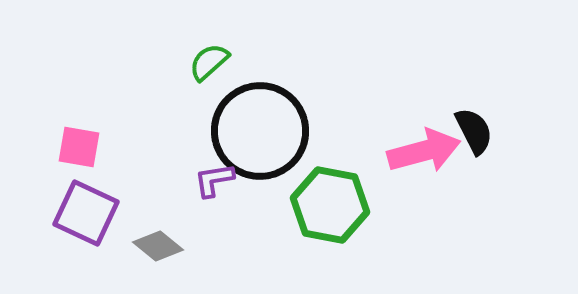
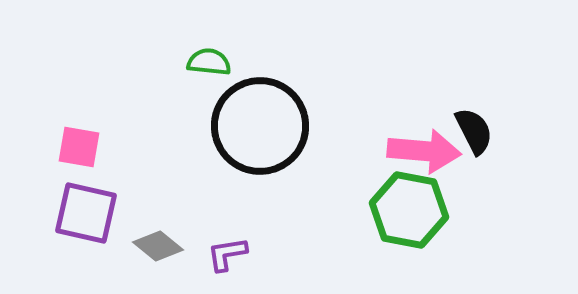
green semicircle: rotated 48 degrees clockwise
black circle: moved 5 px up
pink arrow: rotated 20 degrees clockwise
purple L-shape: moved 13 px right, 74 px down
green hexagon: moved 79 px right, 5 px down
purple square: rotated 12 degrees counterclockwise
